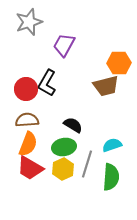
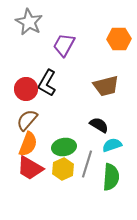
gray star: rotated 24 degrees counterclockwise
orange hexagon: moved 24 px up
brown semicircle: rotated 45 degrees counterclockwise
black semicircle: moved 26 px right
